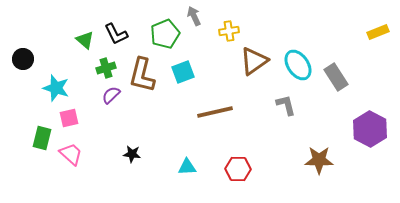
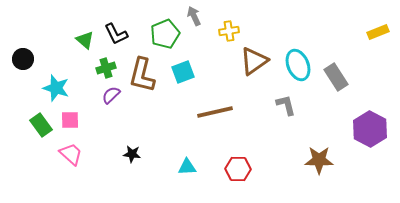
cyan ellipse: rotated 12 degrees clockwise
pink square: moved 1 px right, 2 px down; rotated 12 degrees clockwise
green rectangle: moved 1 px left, 13 px up; rotated 50 degrees counterclockwise
